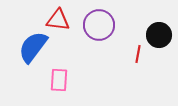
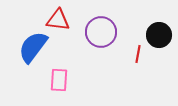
purple circle: moved 2 px right, 7 px down
